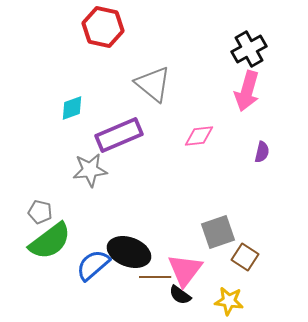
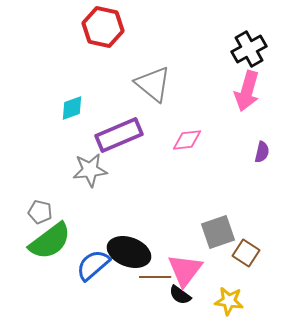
pink diamond: moved 12 px left, 4 px down
brown square: moved 1 px right, 4 px up
